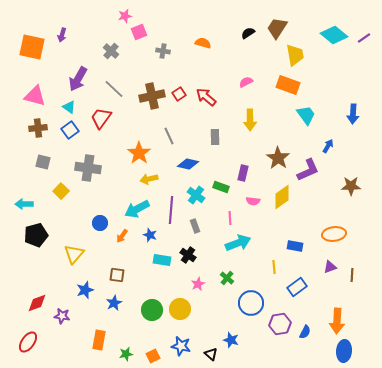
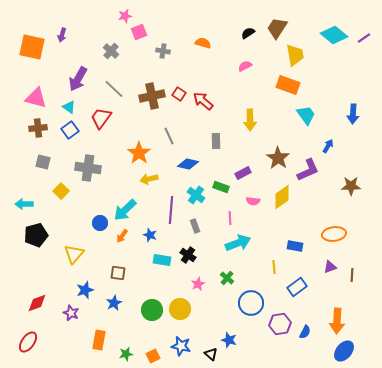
pink semicircle at (246, 82): moved 1 px left, 16 px up
red square at (179, 94): rotated 24 degrees counterclockwise
pink triangle at (35, 96): moved 1 px right, 2 px down
red arrow at (206, 97): moved 3 px left, 4 px down
gray rectangle at (215, 137): moved 1 px right, 4 px down
purple rectangle at (243, 173): rotated 49 degrees clockwise
cyan arrow at (137, 209): moved 12 px left, 1 px down; rotated 15 degrees counterclockwise
brown square at (117, 275): moved 1 px right, 2 px up
purple star at (62, 316): moved 9 px right, 3 px up; rotated 14 degrees clockwise
blue star at (231, 340): moved 2 px left
blue ellipse at (344, 351): rotated 35 degrees clockwise
